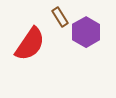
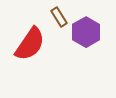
brown rectangle: moved 1 px left
